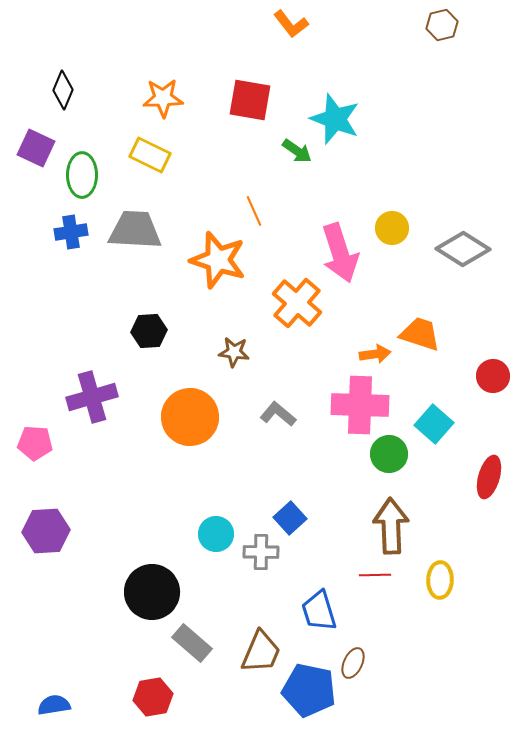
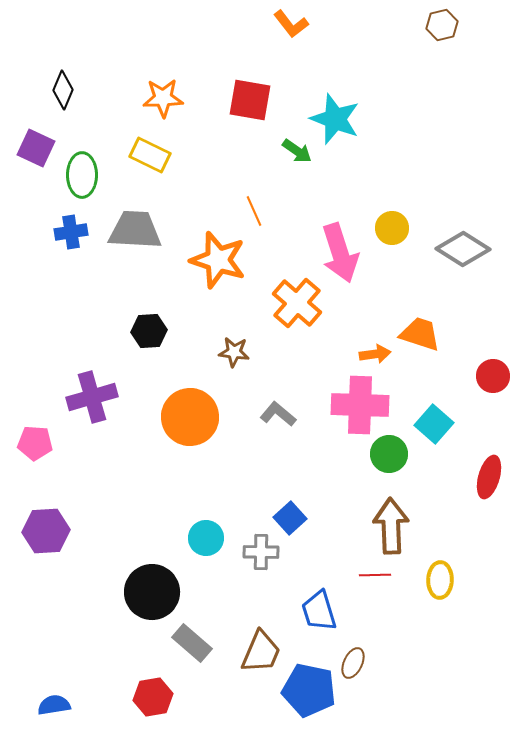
cyan circle at (216, 534): moved 10 px left, 4 px down
